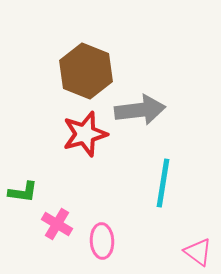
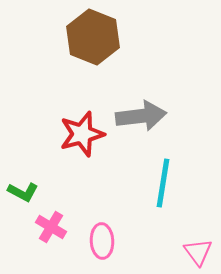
brown hexagon: moved 7 px right, 34 px up
gray arrow: moved 1 px right, 6 px down
red star: moved 3 px left
green L-shape: rotated 20 degrees clockwise
pink cross: moved 6 px left, 3 px down
pink triangle: rotated 16 degrees clockwise
